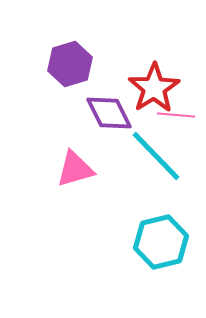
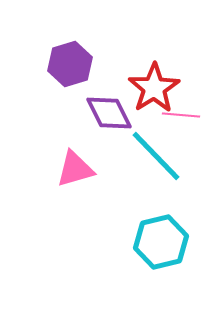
pink line: moved 5 px right
